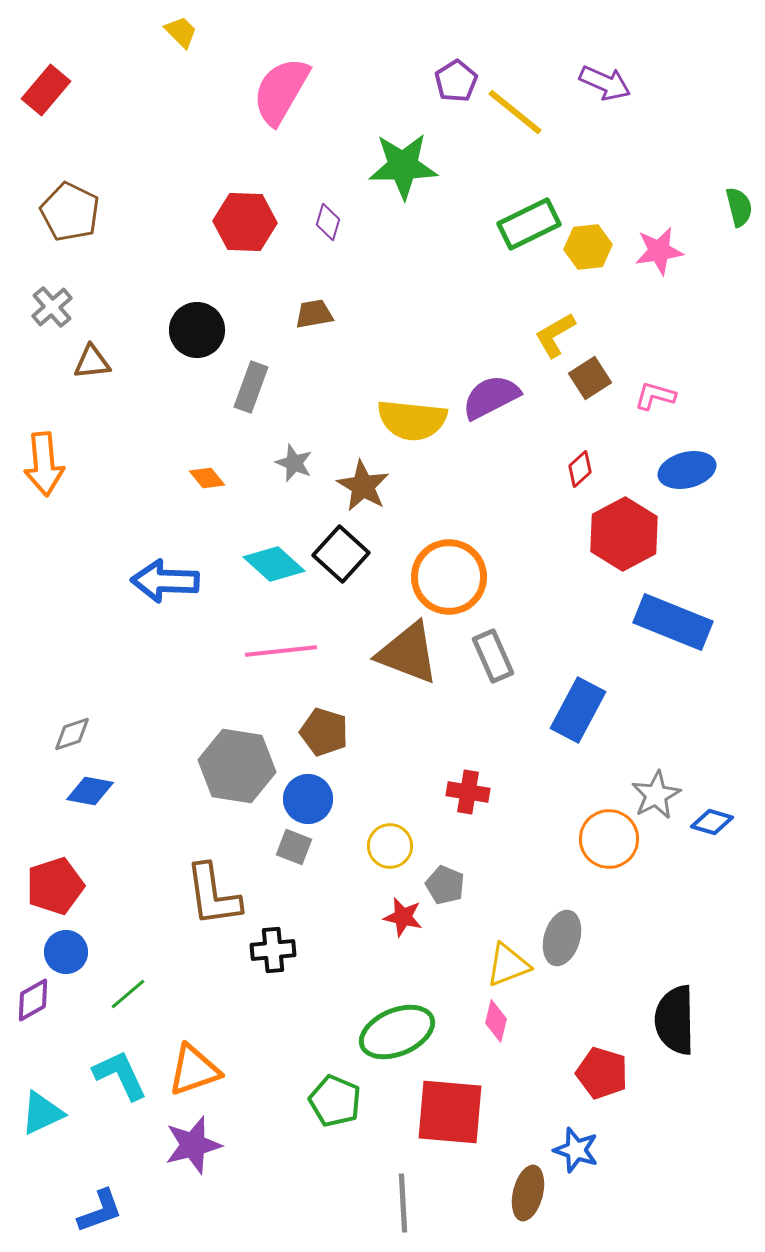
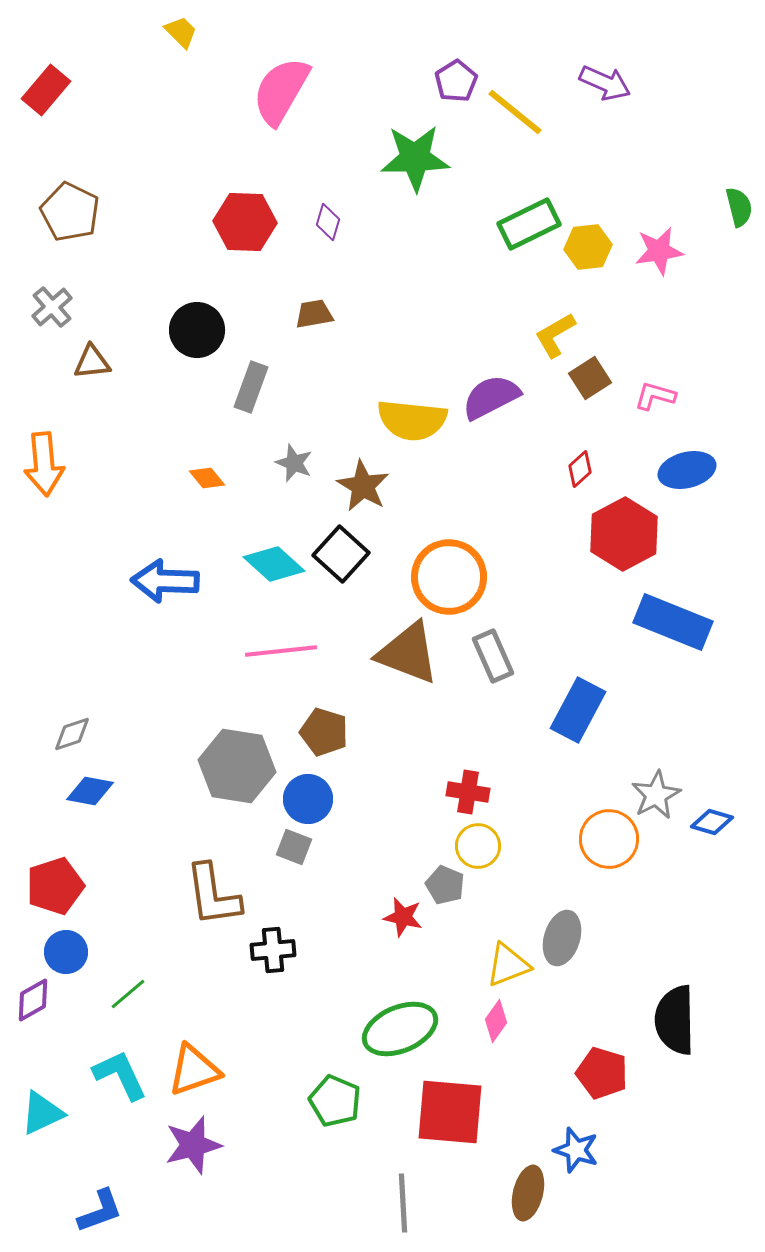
green star at (403, 166): moved 12 px right, 8 px up
yellow circle at (390, 846): moved 88 px right
pink diamond at (496, 1021): rotated 21 degrees clockwise
green ellipse at (397, 1032): moved 3 px right, 3 px up
